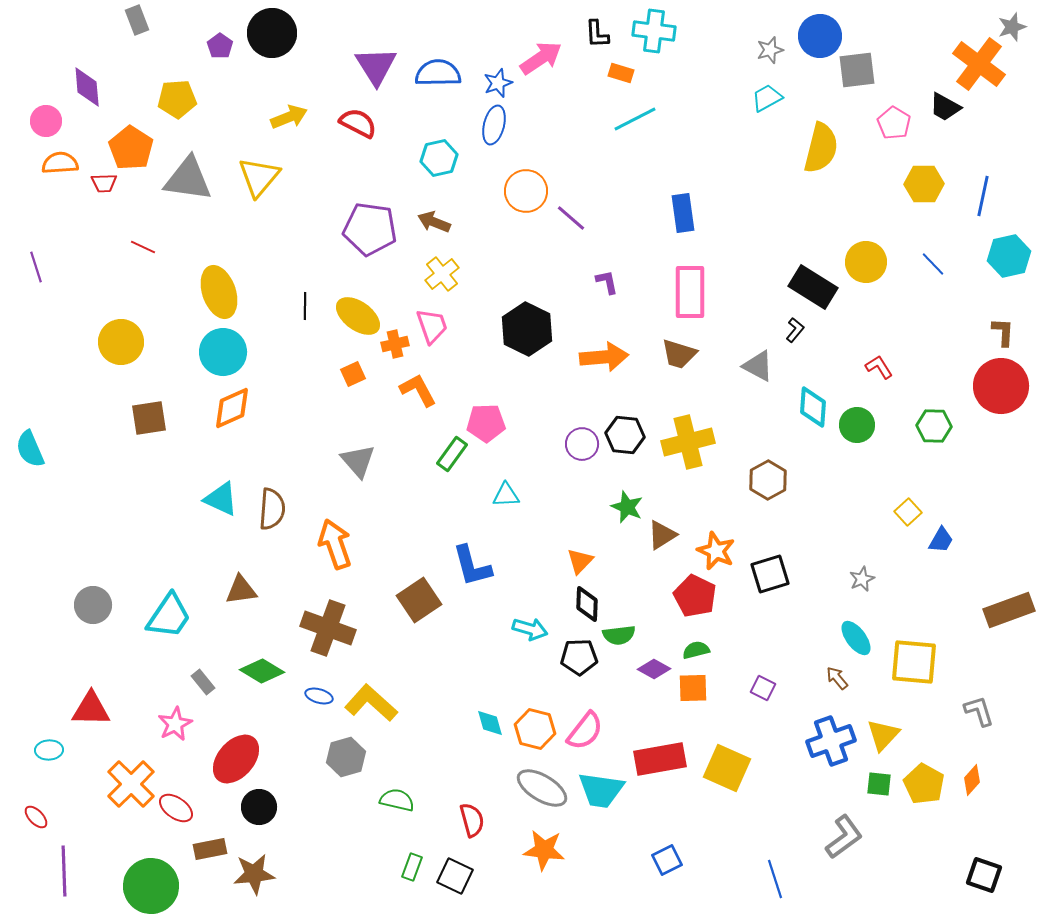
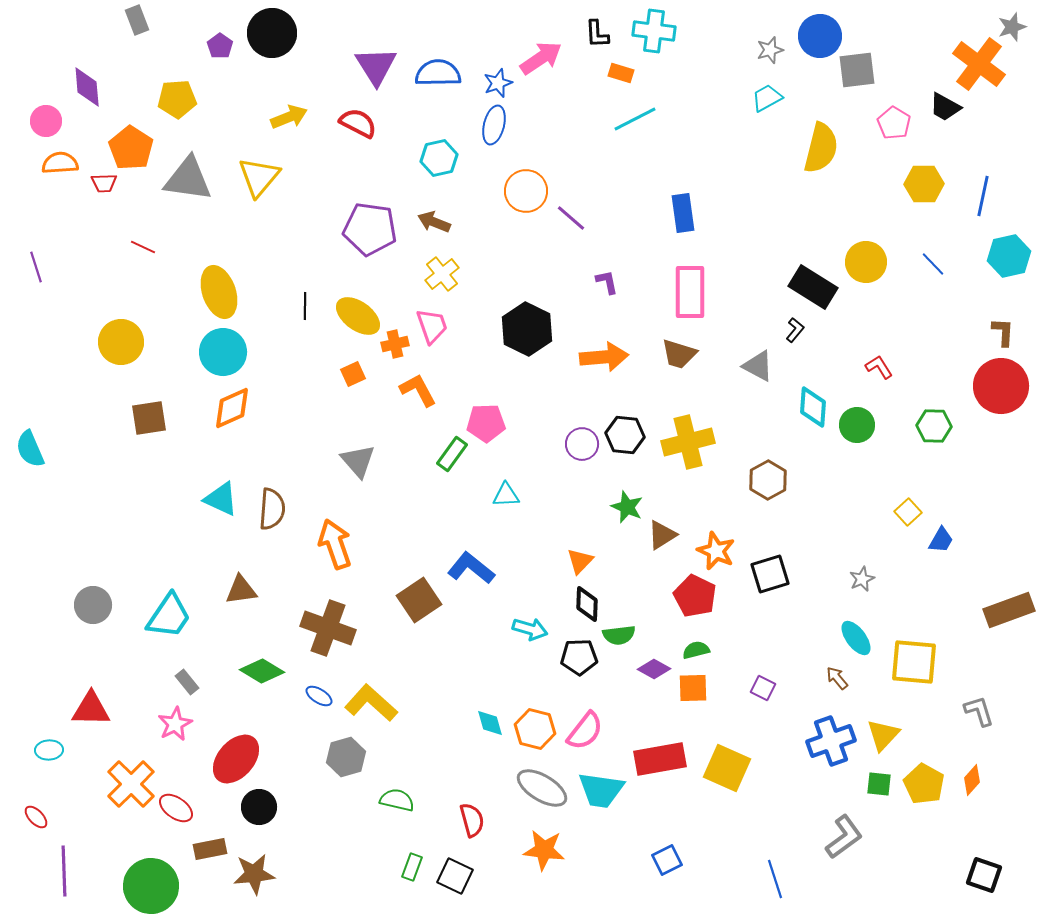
blue L-shape at (472, 566): moved 1 px left, 2 px down; rotated 144 degrees clockwise
gray rectangle at (203, 682): moved 16 px left
blue ellipse at (319, 696): rotated 16 degrees clockwise
